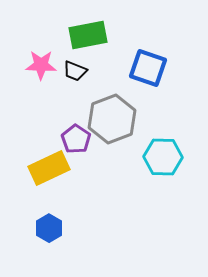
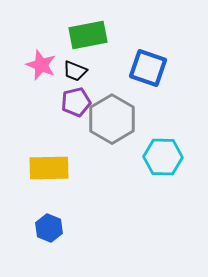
pink star: rotated 20 degrees clockwise
gray hexagon: rotated 9 degrees counterclockwise
purple pentagon: moved 37 px up; rotated 24 degrees clockwise
yellow rectangle: rotated 24 degrees clockwise
blue hexagon: rotated 8 degrees counterclockwise
